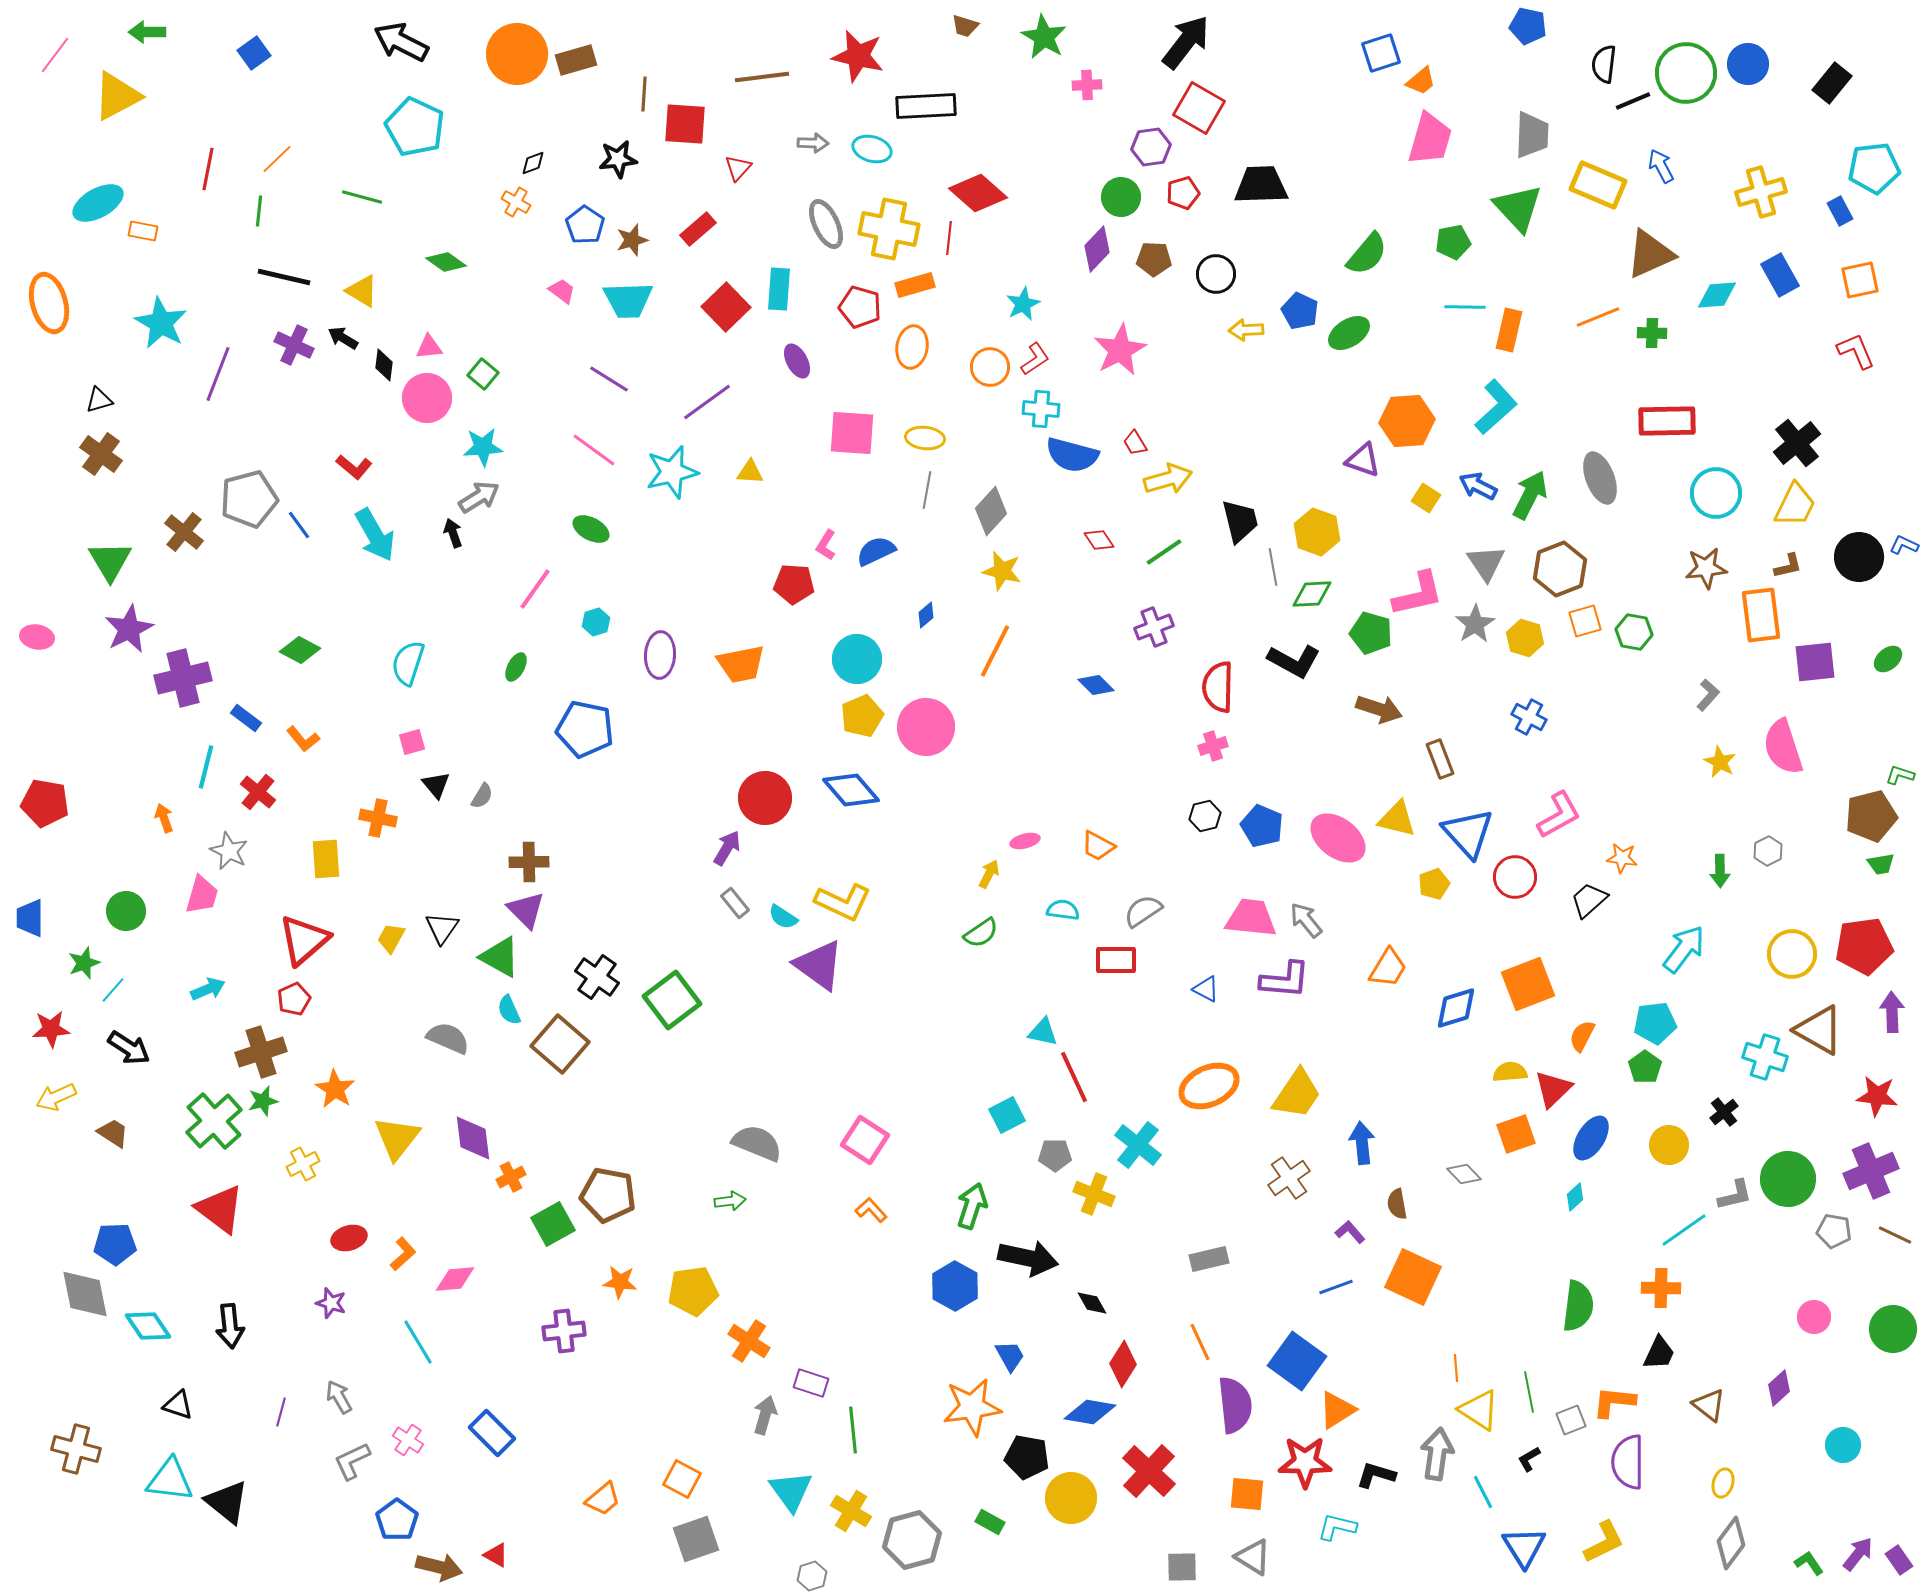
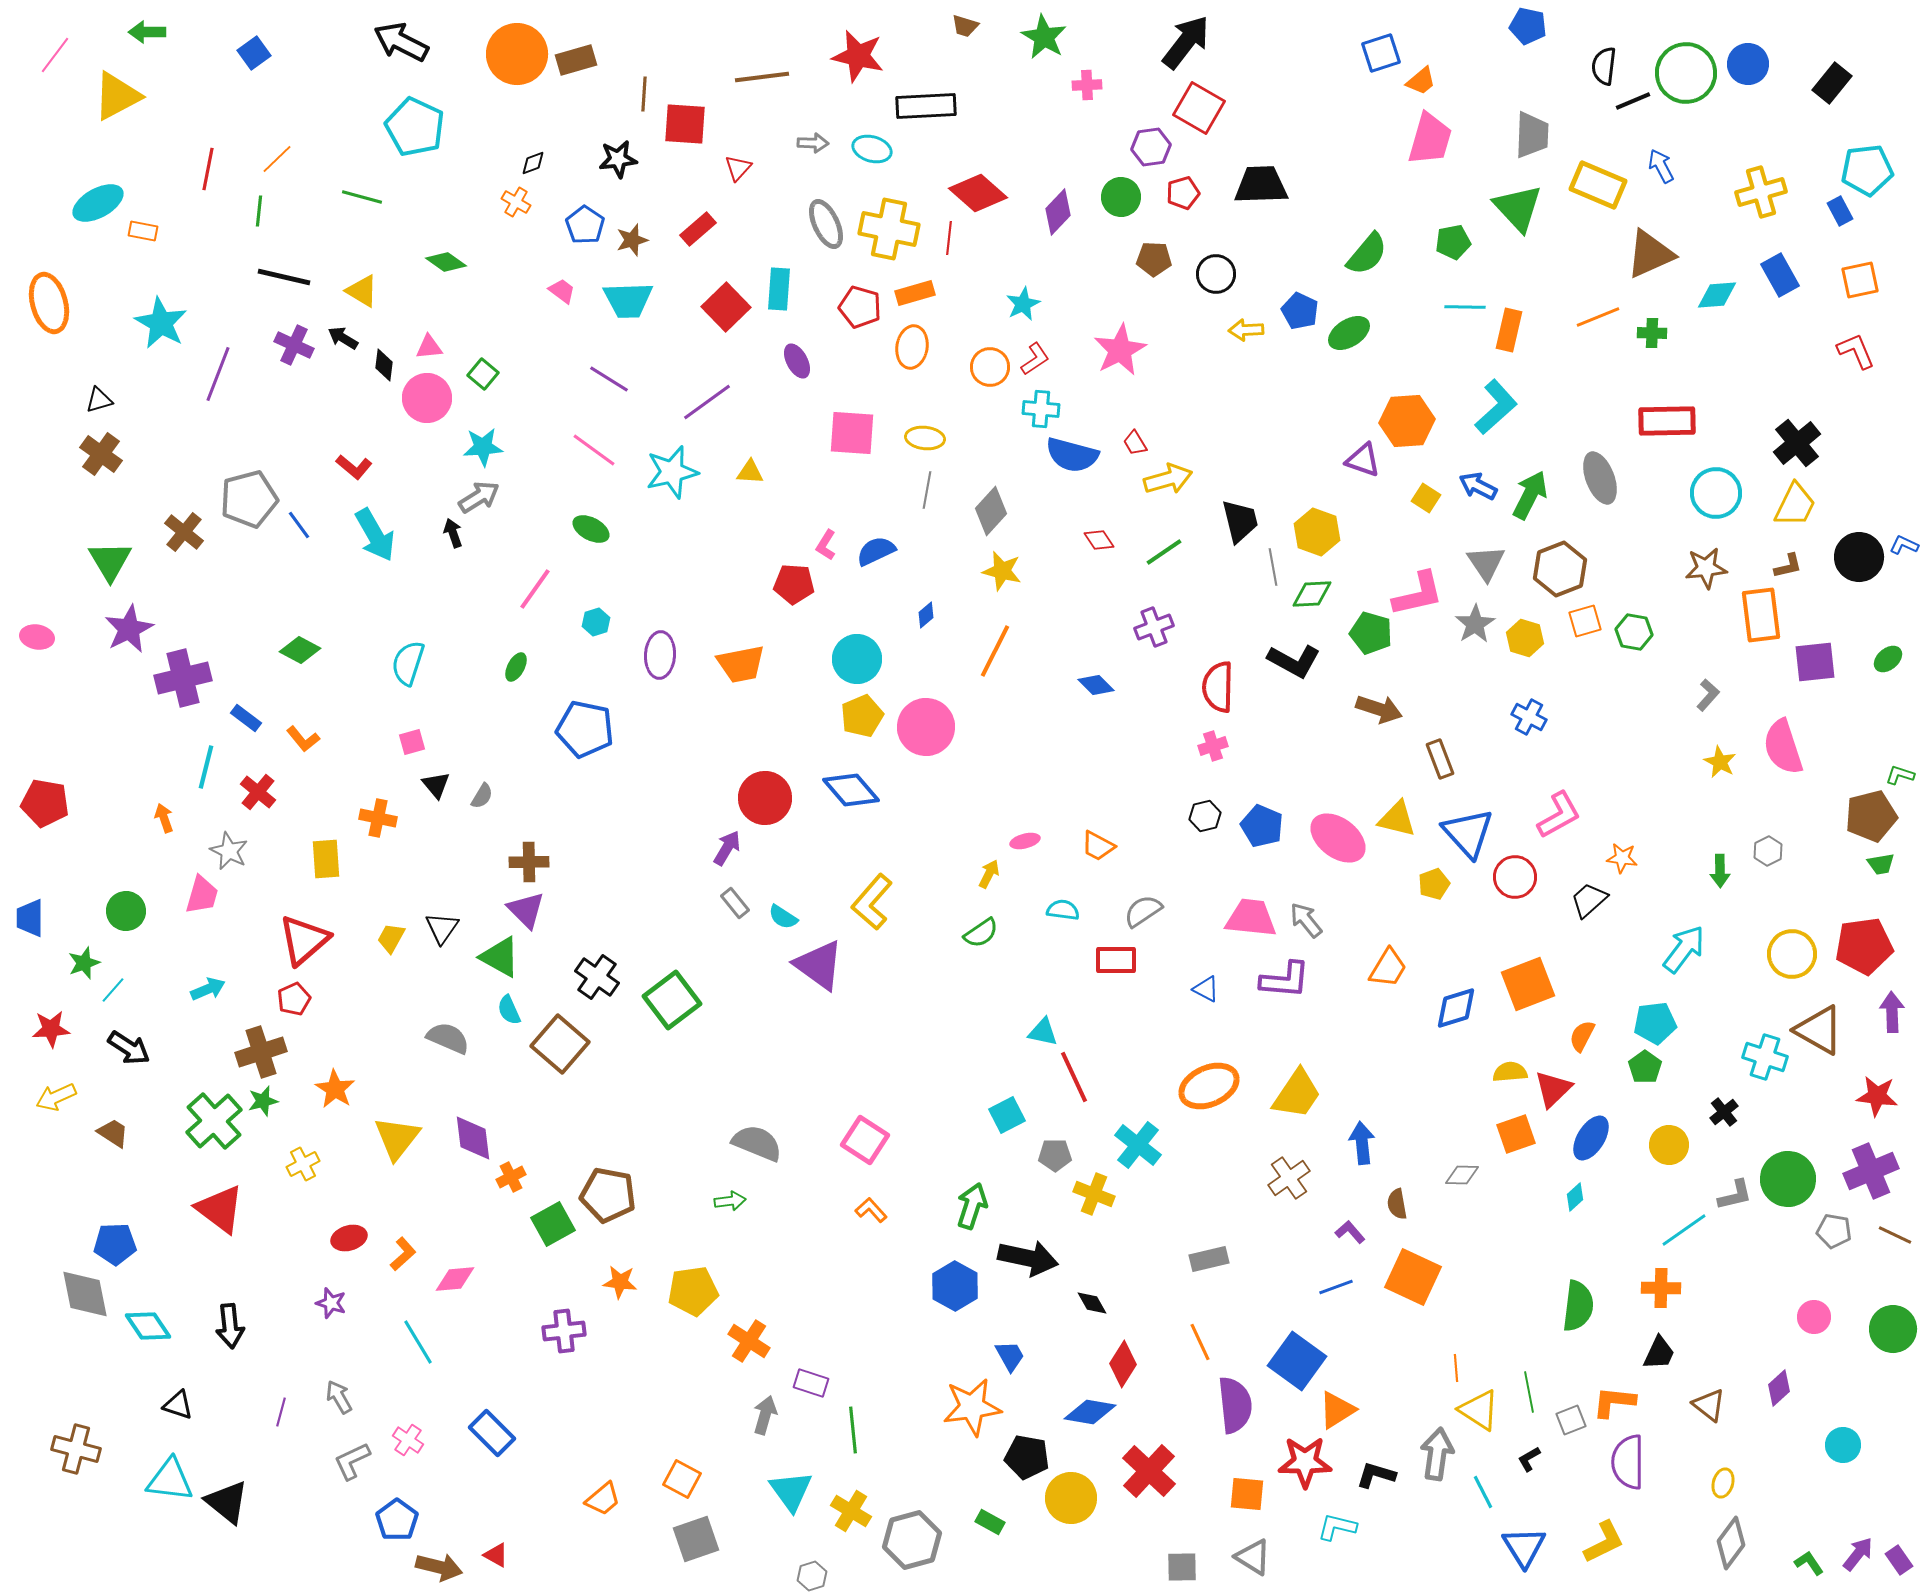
black semicircle at (1604, 64): moved 2 px down
cyan pentagon at (1874, 168): moved 7 px left, 2 px down
purple diamond at (1097, 249): moved 39 px left, 37 px up
orange rectangle at (915, 285): moved 8 px down
yellow L-shape at (843, 902): moved 29 px right; rotated 106 degrees clockwise
gray diamond at (1464, 1174): moved 2 px left, 1 px down; rotated 44 degrees counterclockwise
